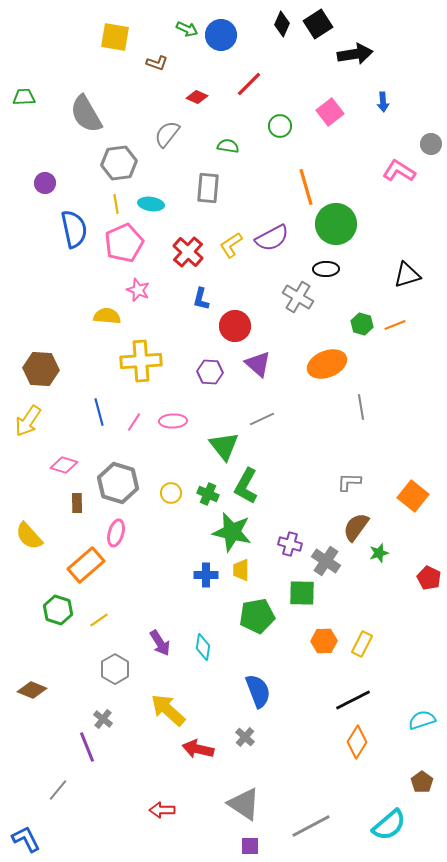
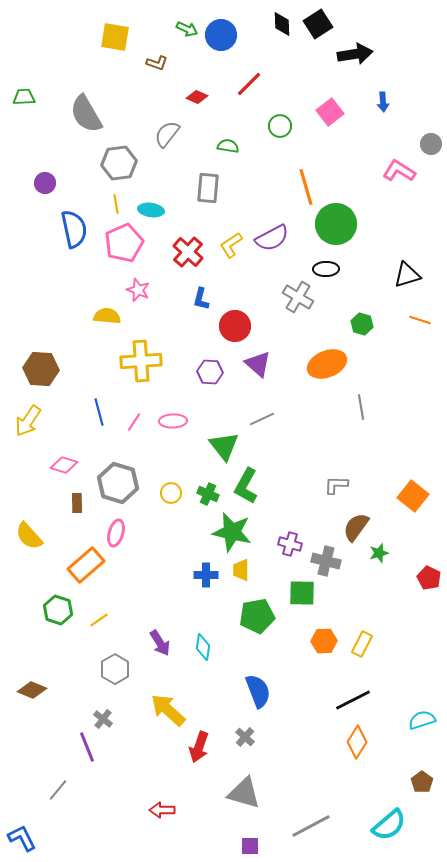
black diamond at (282, 24): rotated 25 degrees counterclockwise
cyan ellipse at (151, 204): moved 6 px down
orange line at (395, 325): moved 25 px right, 5 px up; rotated 40 degrees clockwise
gray L-shape at (349, 482): moved 13 px left, 3 px down
gray cross at (326, 561): rotated 20 degrees counterclockwise
red arrow at (198, 749): moved 1 px right, 2 px up; rotated 84 degrees counterclockwise
gray triangle at (244, 804): moved 11 px up; rotated 18 degrees counterclockwise
blue L-shape at (26, 839): moved 4 px left, 1 px up
